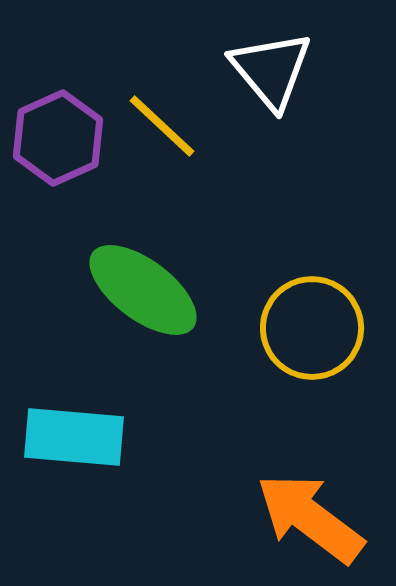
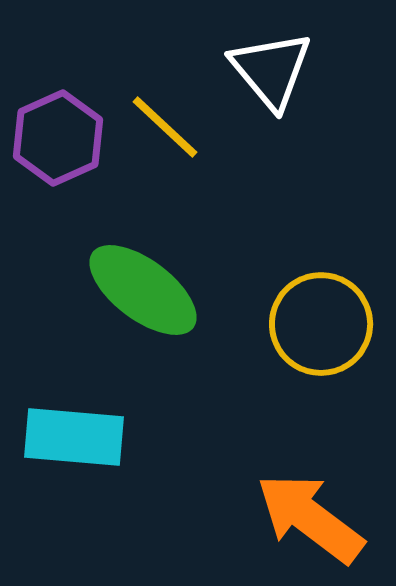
yellow line: moved 3 px right, 1 px down
yellow circle: moved 9 px right, 4 px up
